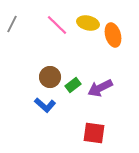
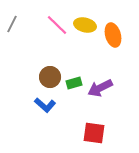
yellow ellipse: moved 3 px left, 2 px down
green rectangle: moved 1 px right, 2 px up; rotated 21 degrees clockwise
